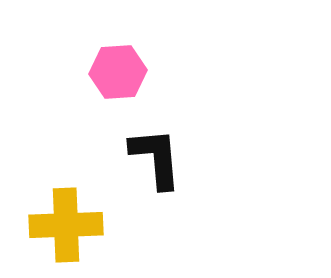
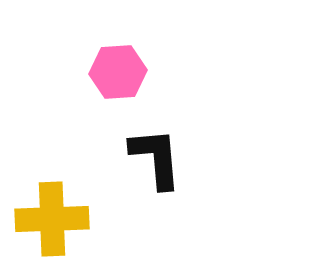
yellow cross: moved 14 px left, 6 px up
